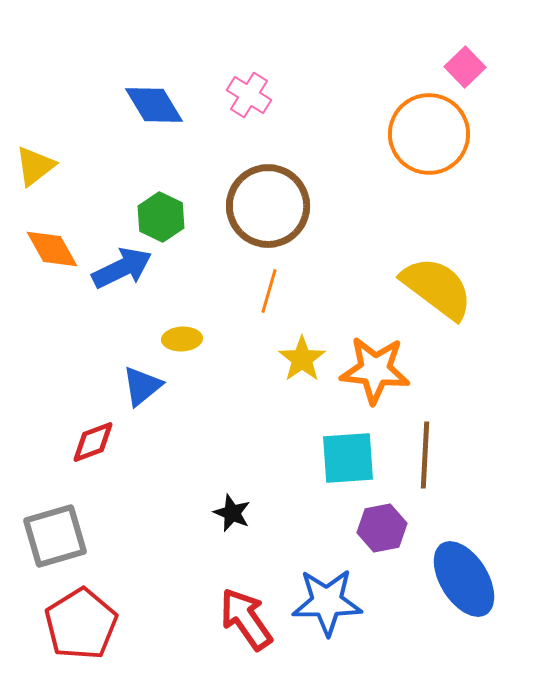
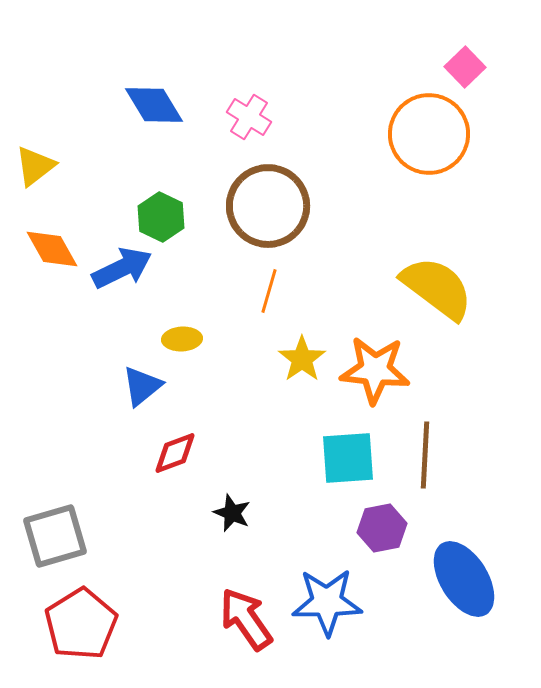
pink cross: moved 22 px down
red diamond: moved 82 px right, 11 px down
